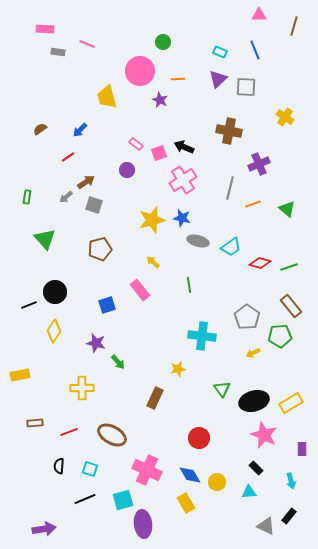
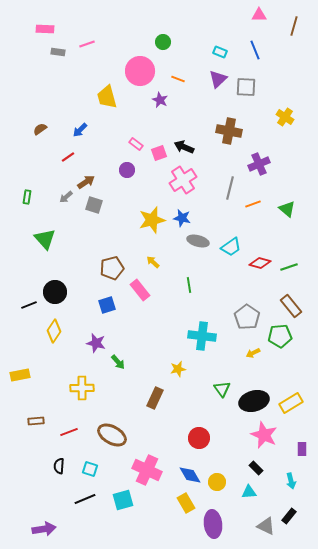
pink line at (87, 44): rotated 42 degrees counterclockwise
orange line at (178, 79): rotated 24 degrees clockwise
brown pentagon at (100, 249): moved 12 px right, 19 px down
brown rectangle at (35, 423): moved 1 px right, 2 px up
purple ellipse at (143, 524): moved 70 px right
